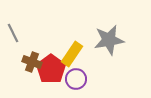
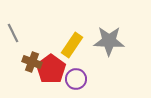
gray star: moved 1 px down; rotated 12 degrees clockwise
yellow rectangle: moved 9 px up
